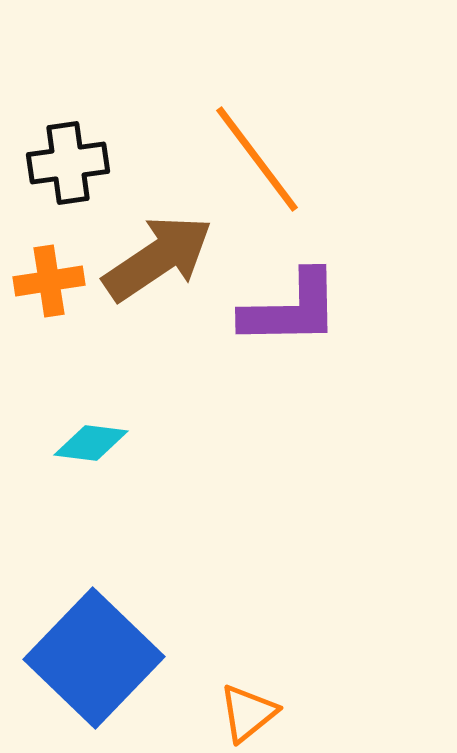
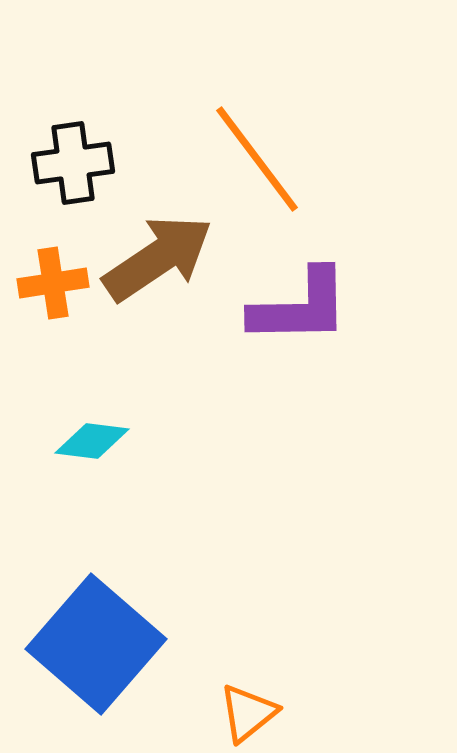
black cross: moved 5 px right
orange cross: moved 4 px right, 2 px down
purple L-shape: moved 9 px right, 2 px up
cyan diamond: moved 1 px right, 2 px up
blue square: moved 2 px right, 14 px up; rotated 3 degrees counterclockwise
